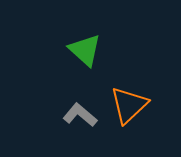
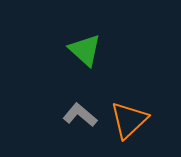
orange triangle: moved 15 px down
